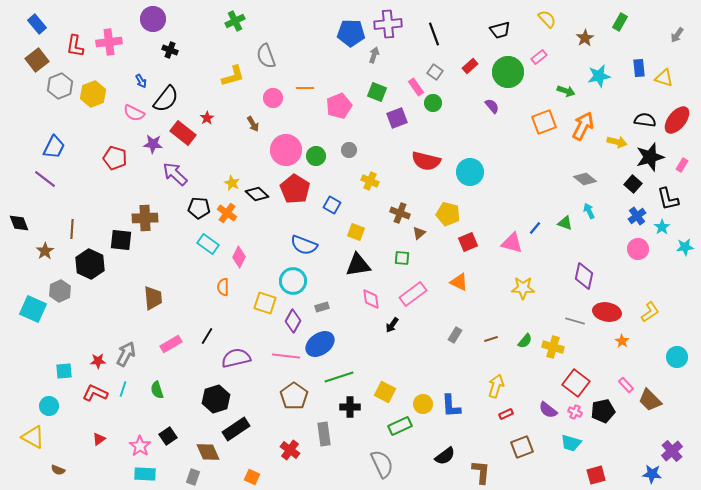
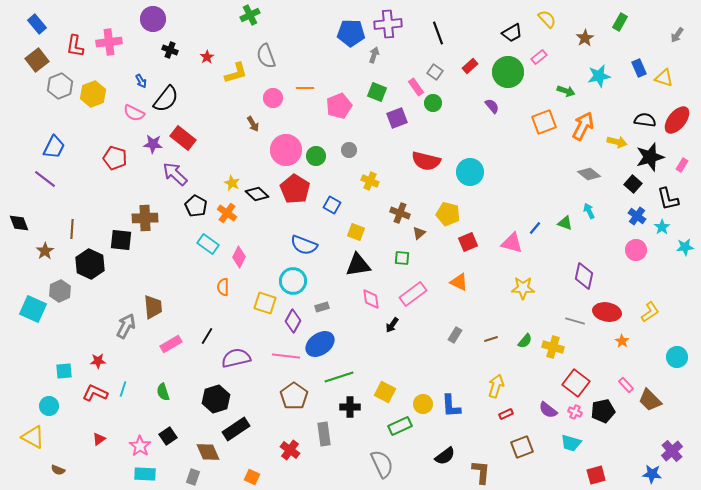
green cross at (235, 21): moved 15 px right, 6 px up
black trapezoid at (500, 30): moved 12 px right, 3 px down; rotated 15 degrees counterclockwise
black line at (434, 34): moved 4 px right, 1 px up
blue rectangle at (639, 68): rotated 18 degrees counterclockwise
yellow L-shape at (233, 76): moved 3 px right, 3 px up
red star at (207, 118): moved 61 px up
red rectangle at (183, 133): moved 5 px down
gray diamond at (585, 179): moved 4 px right, 5 px up
black pentagon at (199, 208): moved 3 px left, 2 px up; rotated 25 degrees clockwise
blue cross at (637, 216): rotated 18 degrees counterclockwise
pink circle at (638, 249): moved 2 px left, 1 px down
brown trapezoid at (153, 298): moved 9 px down
gray arrow at (126, 354): moved 28 px up
green semicircle at (157, 390): moved 6 px right, 2 px down
